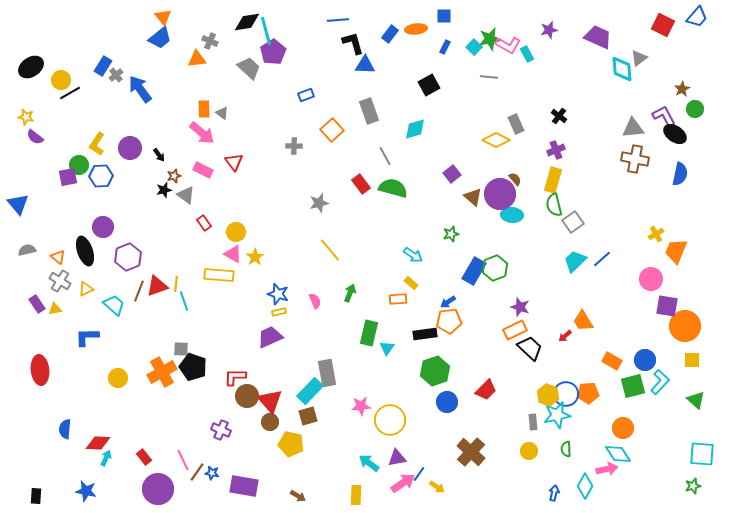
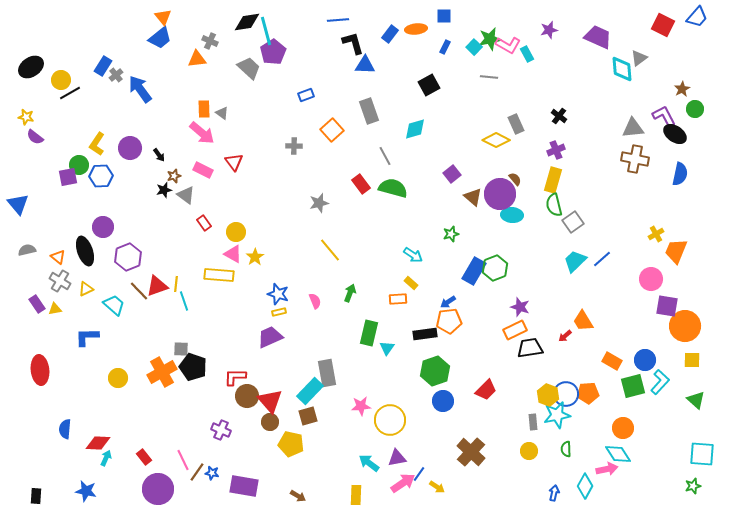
brown line at (139, 291): rotated 65 degrees counterclockwise
black trapezoid at (530, 348): rotated 52 degrees counterclockwise
blue circle at (447, 402): moved 4 px left, 1 px up
